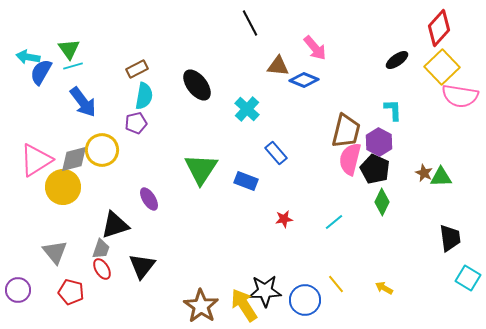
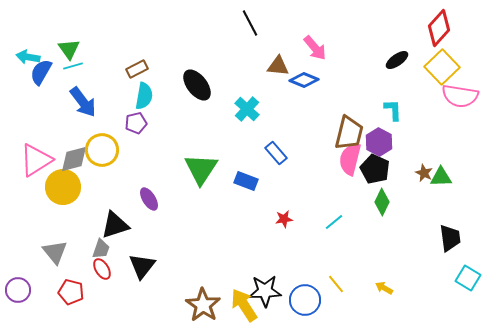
brown trapezoid at (346, 131): moved 3 px right, 2 px down
brown star at (201, 306): moved 2 px right, 1 px up
